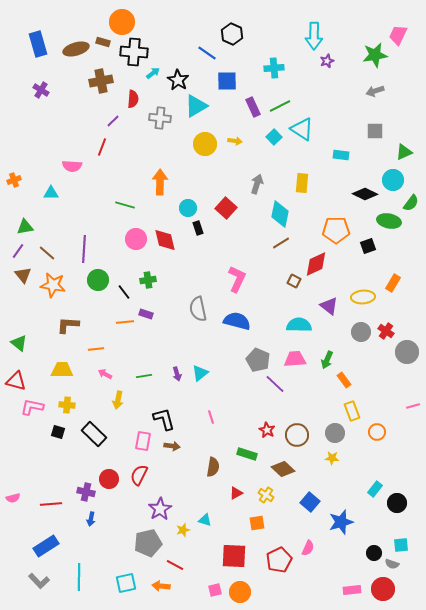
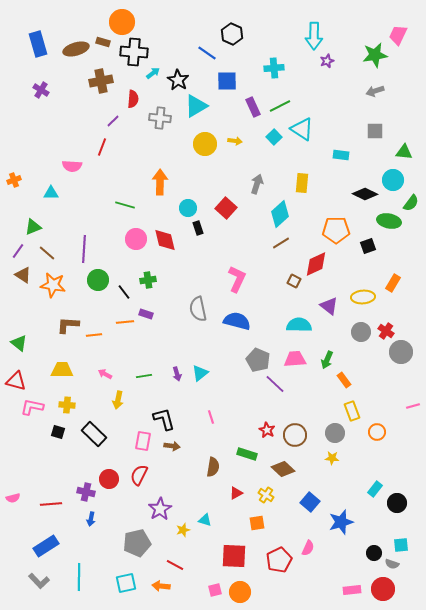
green triangle at (404, 152): rotated 30 degrees clockwise
cyan diamond at (280, 214): rotated 36 degrees clockwise
green triangle at (25, 227): moved 8 px right; rotated 12 degrees counterclockwise
brown triangle at (23, 275): rotated 18 degrees counterclockwise
orange line at (96, 349): moved 2 px left, 14 px up
gray circle at (407, 352): moved 6 px left
brown circle at (297, 435): moved 2 px left
gray pentagon at (148, 543): moved 11 px left
